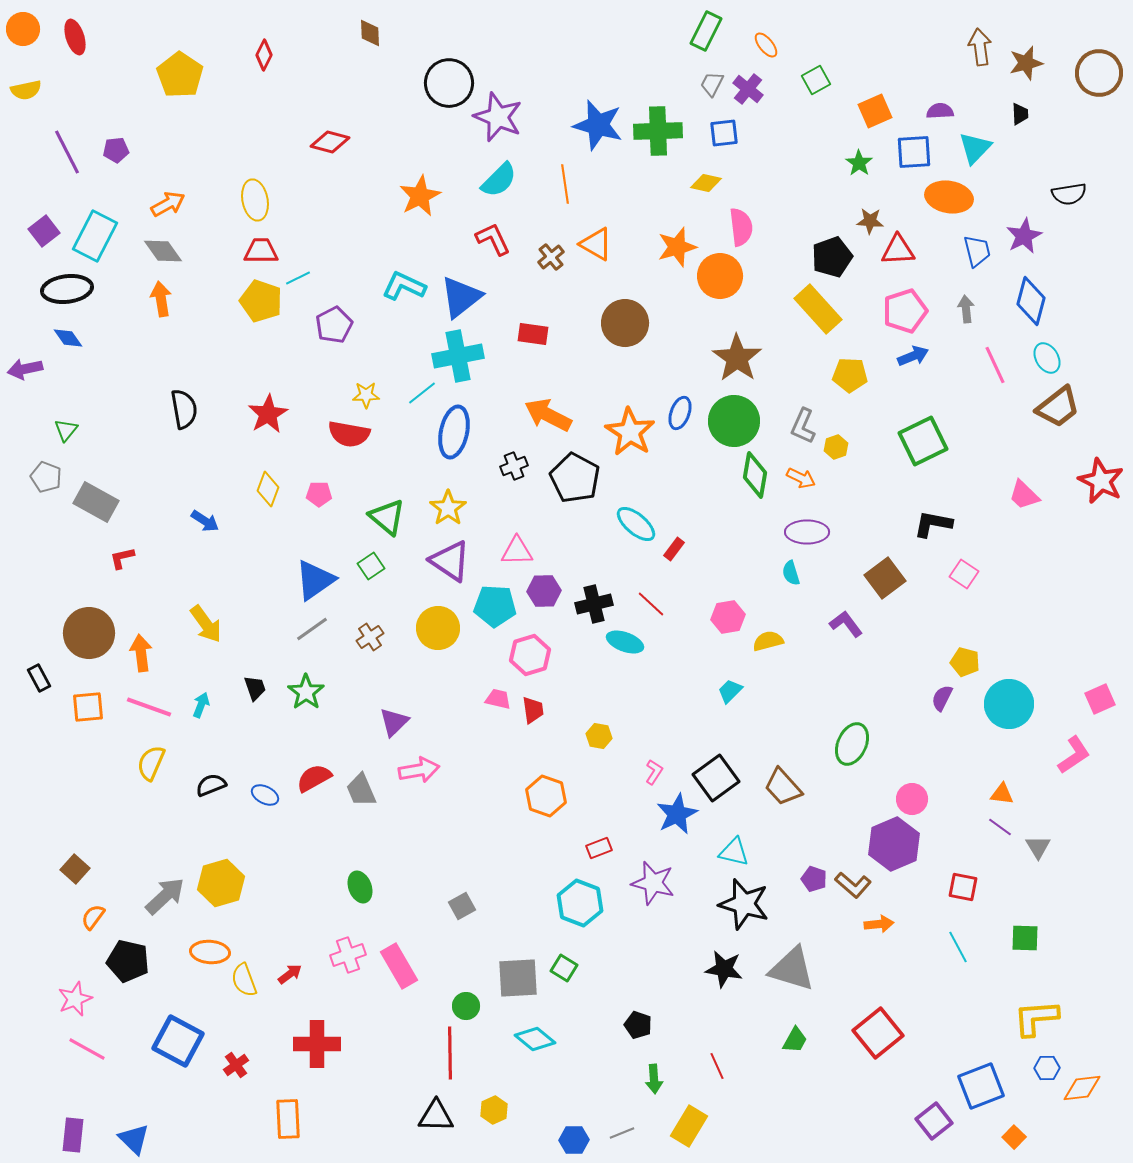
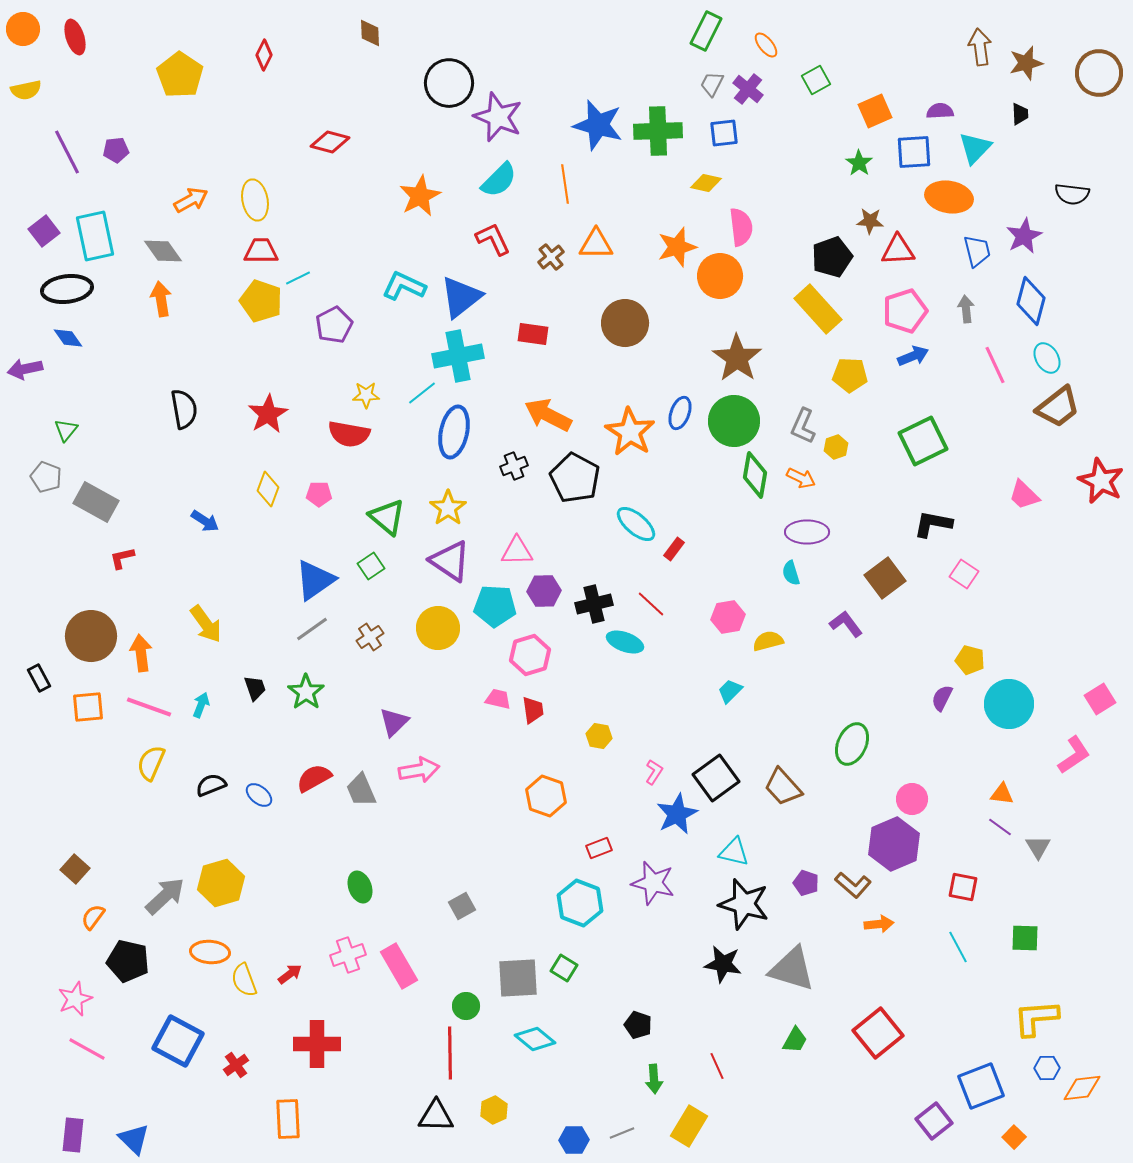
black semicircle at (1069, 194): moved 3 px right; rotated 16 degrees clockwise
orange arrow at (168, 204): moved 23 px right, 4 px up
cyan rectangle at (95, 236): rotated 39 degrees counterclockwise
orange triangle at (596, 244): rotated 30 degrees counterclockwise
brown circle at (89, 633): moved 2 px right, 3 px down
yellow pentagon at (965, 662): moved 5 px right, 2 px up
pink square at (1100, 699): rotated 8 degrees counterclockwise
blue ellipse at (265, 795): moved 6 px left; rotated 12 degrees clockwise
purple pentagon at (814, 879): moved 8 px left, 4 px down
black star at (724, 969): moved 1 px left, 5 px up
